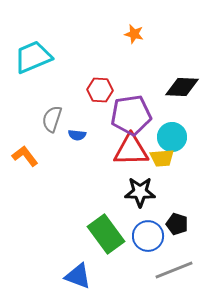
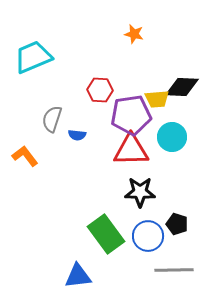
yellow trapezoid: moved 5 px left, 59 px up
gray line: rotated 21 degrees clockwise
blue triangle: rotated 28 degrees counterclockwise
